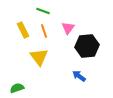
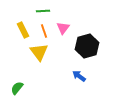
green line: rotated 24 degrees counterclockwise
pink triangle: moved 5 px left
black hexagon: rotated 10 degrees counterclockwise
yellow triangle: moved 5 px up
green semicircle: rotated 32 degrees counterclockwise
